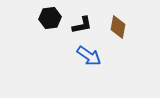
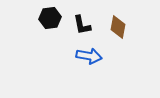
black L-shape: rotated 90 degrees clockwise
blue arrow: rotated 25 degrees counterclockwise
